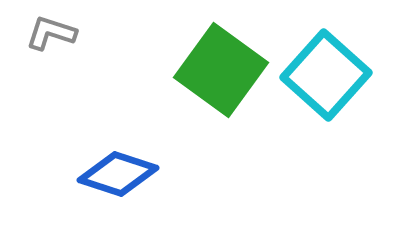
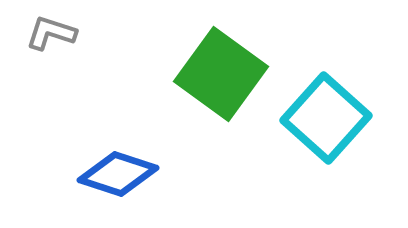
green square: moved 4 px down
cyan square: moved 43 px down
